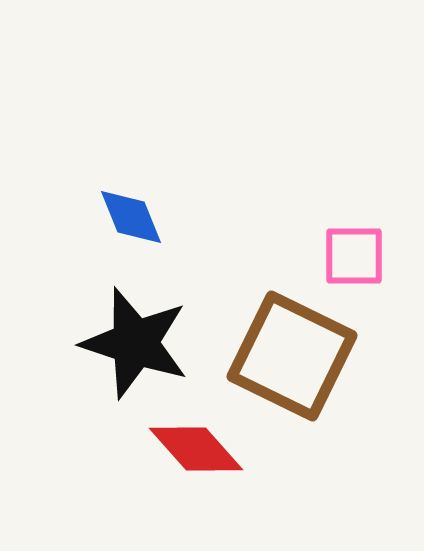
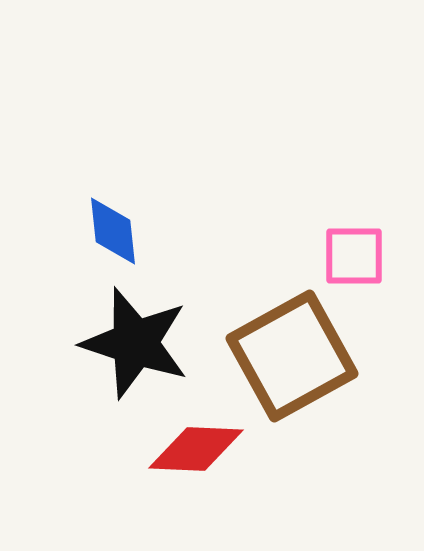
blue diamond: moved 18 px left, 14 px down; rotated 16 degrees clockwise
brown square: rotated 35 degrees clockwise
red diamond: rotated 46 degrees counterclockwise
